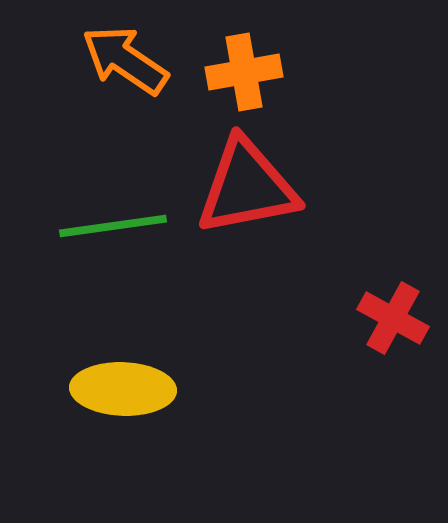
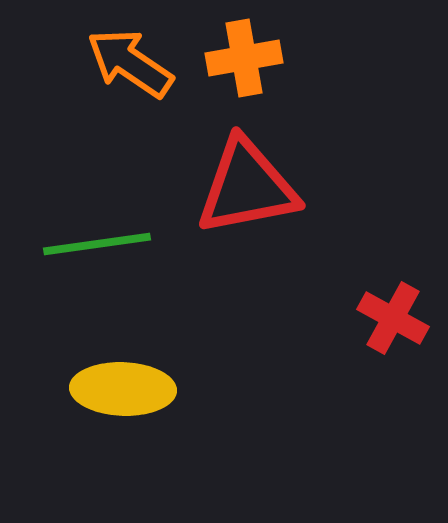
orange arrow: moved 5 px right, 3 px down
orange cross: moved 14 px up
green line: moved 16 px left, 18 px down
